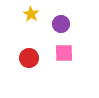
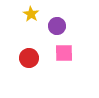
purple circle: moved 4 px left, 2 px down
